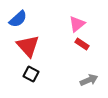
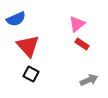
blue semicircle: moved 2 px left; rotated 18 degrees clockwise
